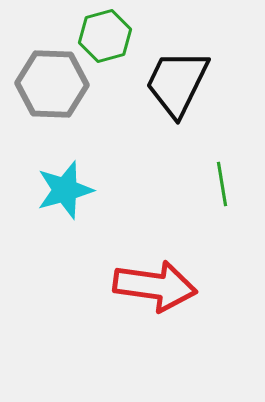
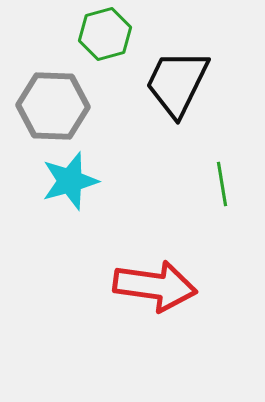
green hexagon: moved 2 px up
gray hexagon: moved 1 px right, 22 px down
cyan star: moved 5 px right, 9 px up
